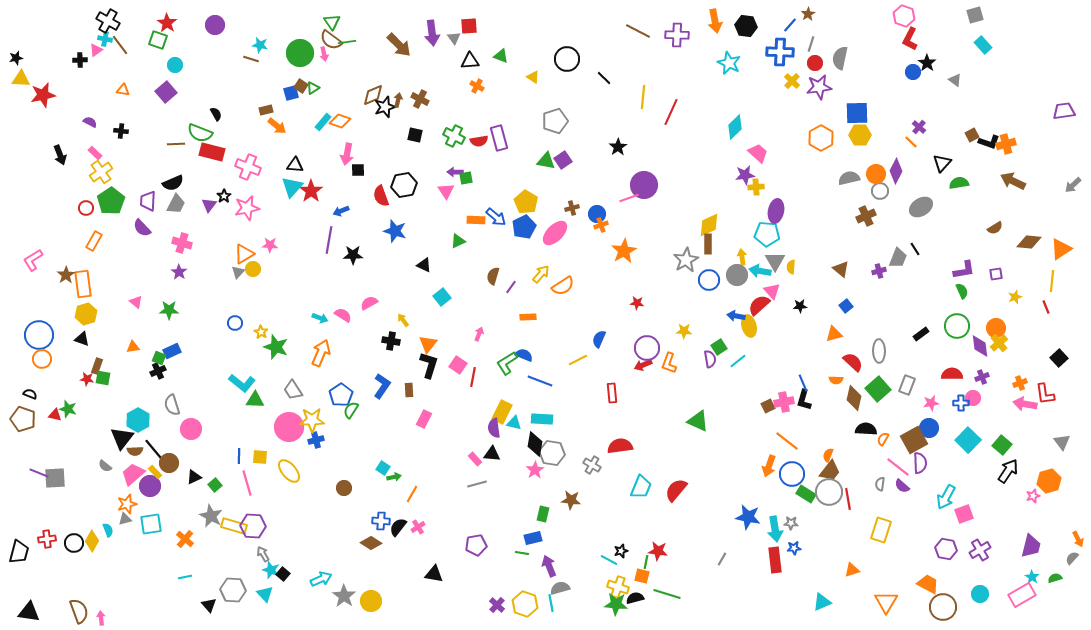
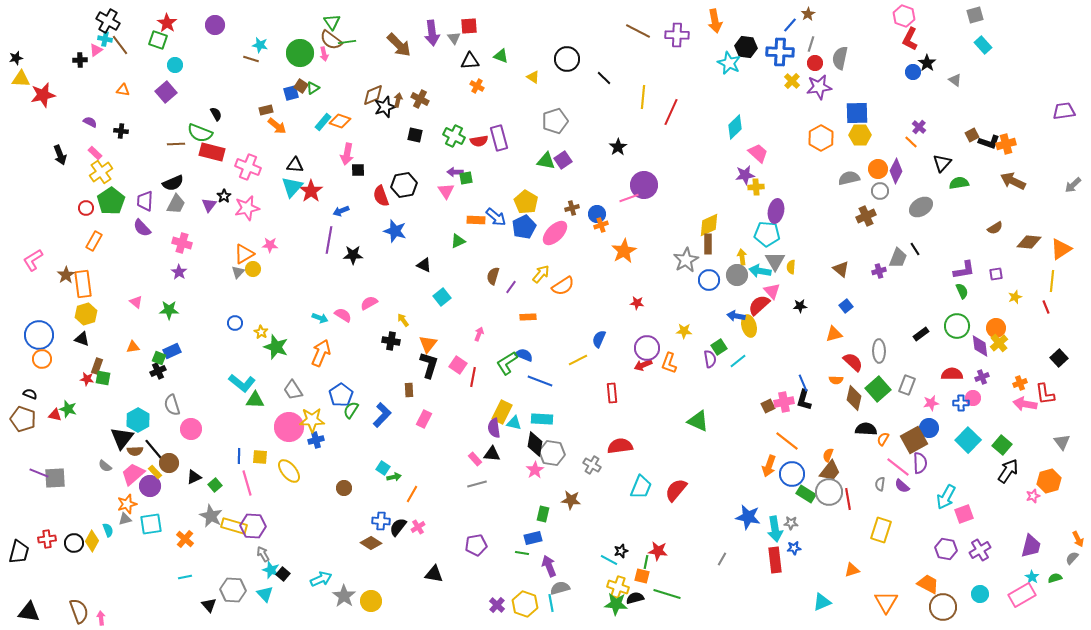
black hexagon at (746, 26): moved 21 px down
orange circle at (876, 174): moved 2 px right, 5 px up
purple trapezoid at (148, 201): moved 3 px left
blue L-shape at (382, 386): moved 29 px down; rotated 10 degrees clockwise
